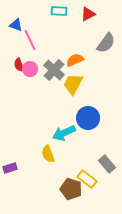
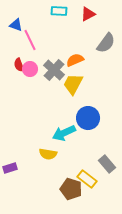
yellow semicircle: rotated 60 degrees counterclockwise
